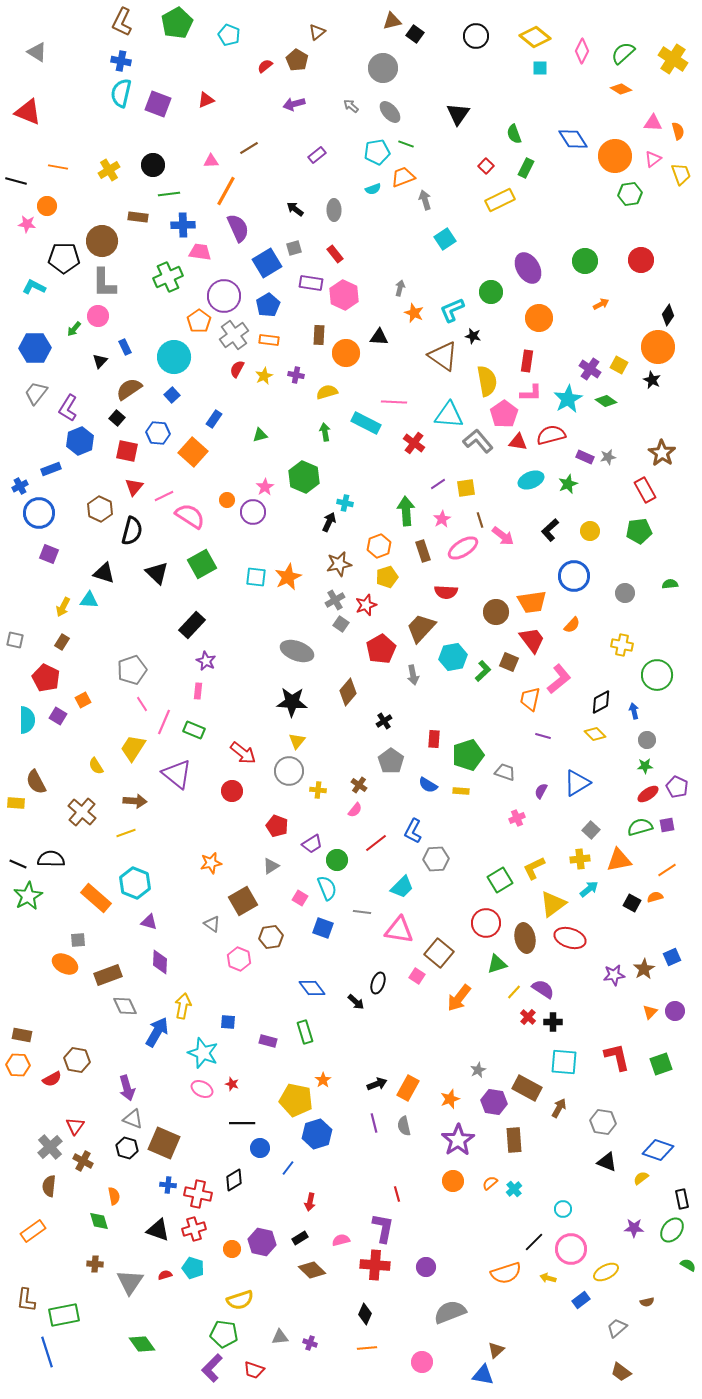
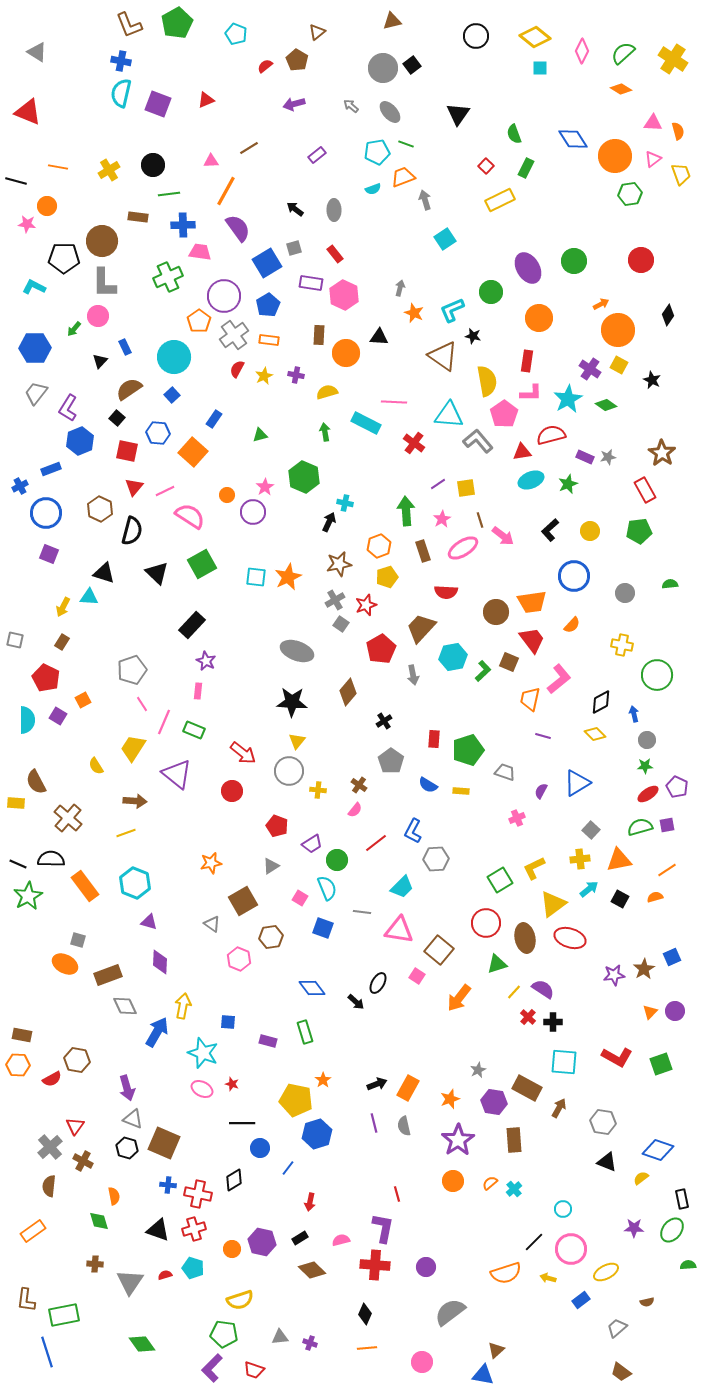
brown L-shape at (122, 22): moved 7 px right, 3 px down; rotated 48 degrees counterclockwise
black square at (415, 34): moved 3 px left, 31 px down; rotated 18 degrees clockwise
cyan pentagon at (229, 35): moved 7 px right, 1 px up
purple semicircle at (238, 228): rotated 12 degrees counterclockwise
green circle at (585, 261): moved 11 px left
orange circle at (658, 347): moved 40 px left, 17 px up
green diamond at (606, 401): moved 4 px down
red triangle at (518, 442): moved 4 px right, 10 px down; rotated 18 degrees counterclockwise
pink line at (164, 496): moved 1 px right, 5 px up
orange circle at (227, 500): moved 5 px up
blue circle at (39, 513): moved 7 px right
cyan triangle at (89, 600): moved 3 px up
blue arrow at (634, 711): moved 3 px down
green pentagon at (468, 755): moved 5 px up
brown cross at (82, 812): moved 14 px left, 6 px down
orange rectangle at (96, 898): moved 11 px left, 12 px up; rotated 12 degrees clockwise
black square at (632, 903): moved 12 px left, 4 px up
gray square at (78, 940): rotated 21 degrees clockwise
brown square at (439, 953): moved 3 px up
black ellipse at (378, 983): rotated 10 degrees clockwise
red L-shape at (617, 1057): rotated 132 degrees clockwise
green semicircle at (688, 1265): rotated 35 degrees counterclockwise
gray semicircle at (450, 1312): rotated 16 degrees counterclockwise
